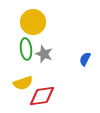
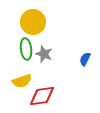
yellow semicircle: moved 1 px left, 2 px up
